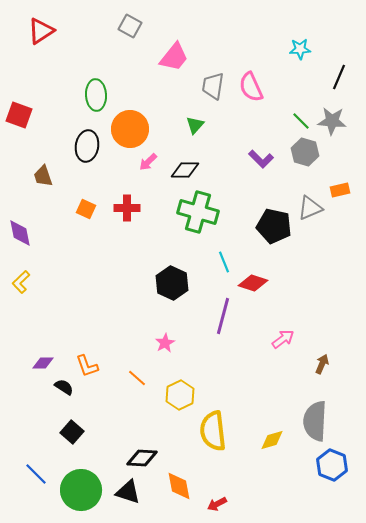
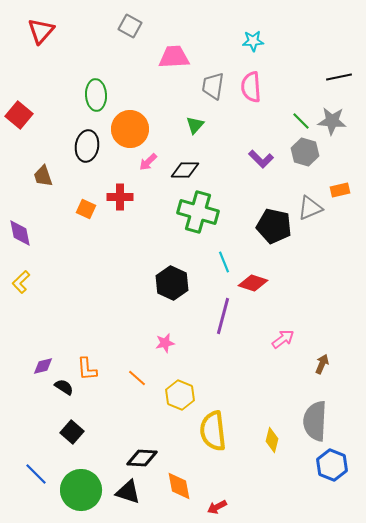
red triangle at (41, 31): rotated 16 degrees counterclockwise
cyan star at (300, 49): moved 47 px left, 8 px up
pink trapezoid at (174, 57): rotated 132 degrees counterclockwise
black line at (339, 77): rotated 55 degrees clockwise
pink semicircle at (251, 87): rotated 20 degrees clockwise
red square at (19, 115): rotated 20 degrees clockwise
red cross at (127, 208): moved 7 px left, 11 px up
pink star at (165, 343): rotated 18 degrees clockwise
purple diamond at (43, 363): moved 3 px down; rotated 15 degrees counterclockwise
orange L-shape at (87, 366): moved 3 px down; rotated 15 degrees clockwise
yellow hexagon at (180, 395): rotated 12 degrees counterclockwise
yellow diamond at (272, 440): rotated 60 degrees counterclockwise
red arrow at (217, 504): moved 3 px down
